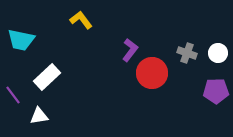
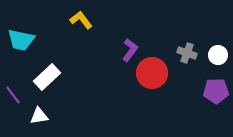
white circle: moved 2 px down
